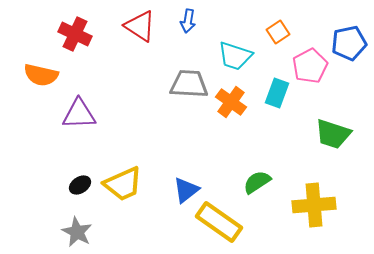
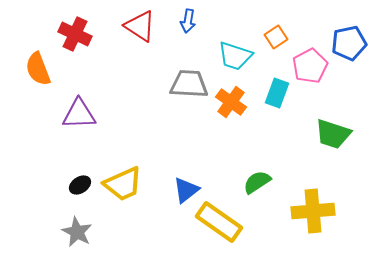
orange square: moved 2 px left, 5 px down
orange semicircle: moved 3 px left, 6 px up; rotated 56 degrees clockwise
yellow cross: moved 1 px left, 6 px down
